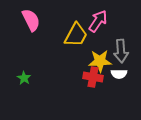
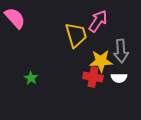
pink semicircle: moved 16 px left, 2 px up; rotated 15 degrees counterclockwise
yellow trapezoid: rotated 44 degrees counterclockwise
yellow star: moved 1 px right
white semicircle: moved 4 px down
green star: moved 7 px right
